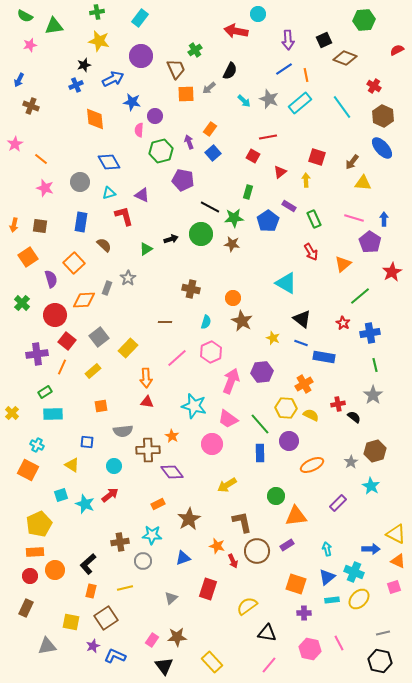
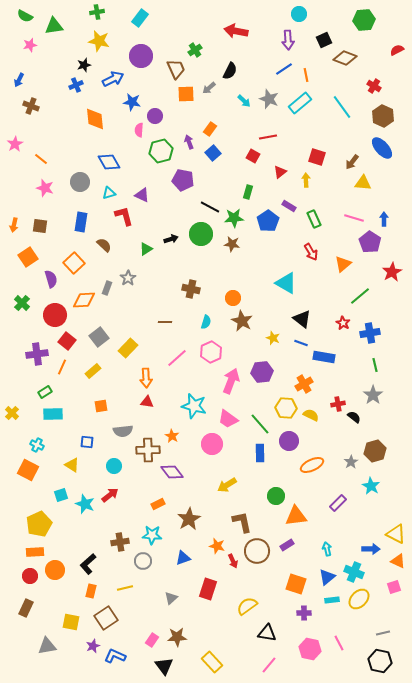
cyan circle at (258, 14): moved 41 px right
